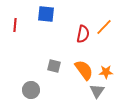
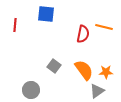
orange line: rotated 60 degrees clockwise
gray square: rotated 24 degrees clockwise
gray triangle: rotated 21 degrees clockwise
